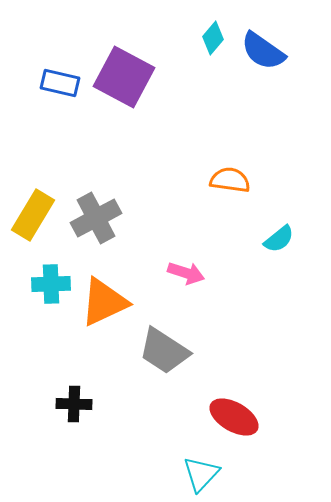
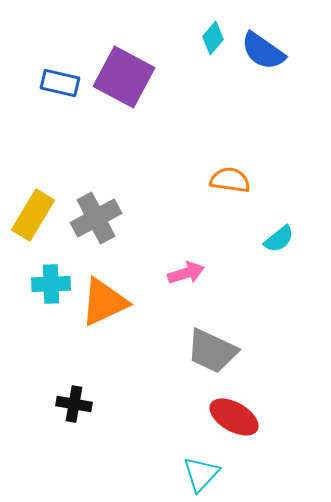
pink arrow: rotated 36 degrees counterclockwise
gray trapezoid: moved 48 px right; rotated 8 degrees counterclockwise
black cross: rotated 8 degrees clockwise
